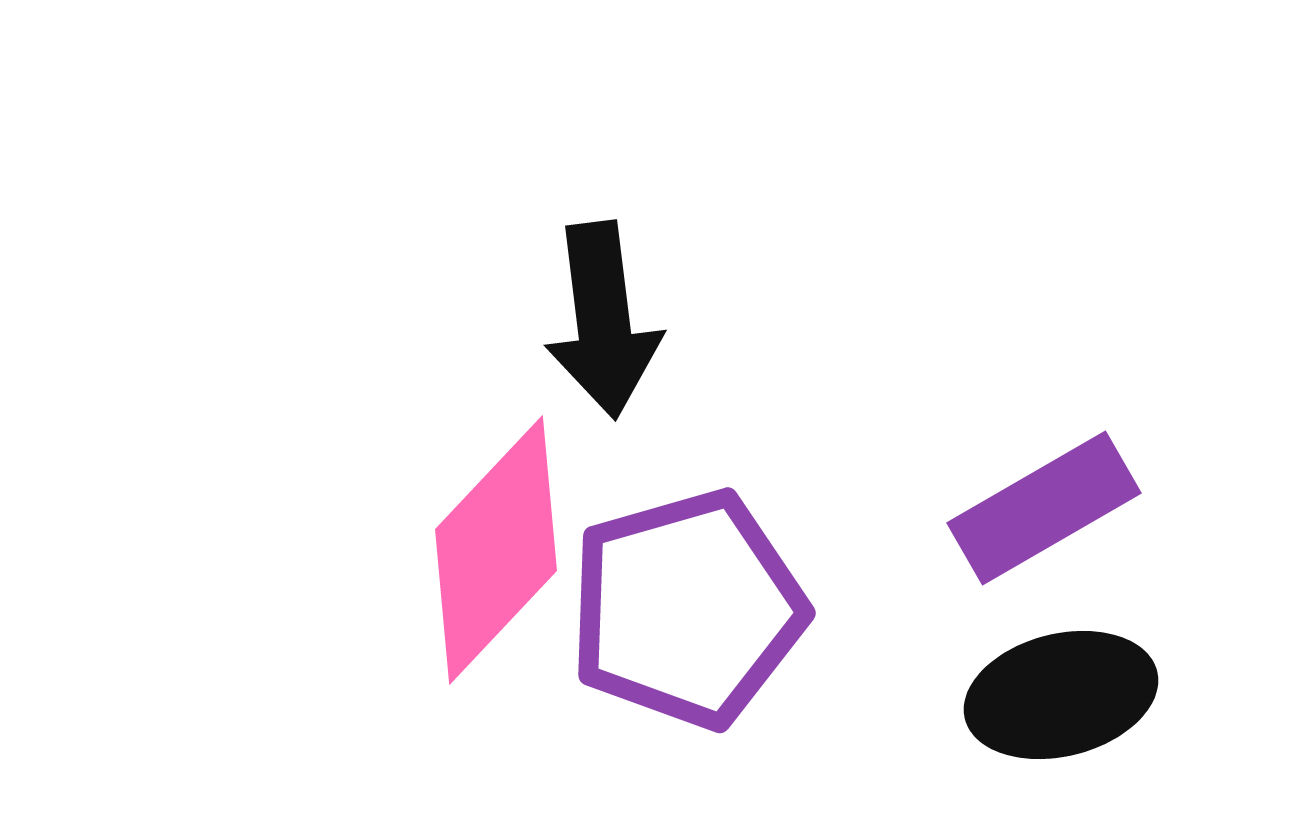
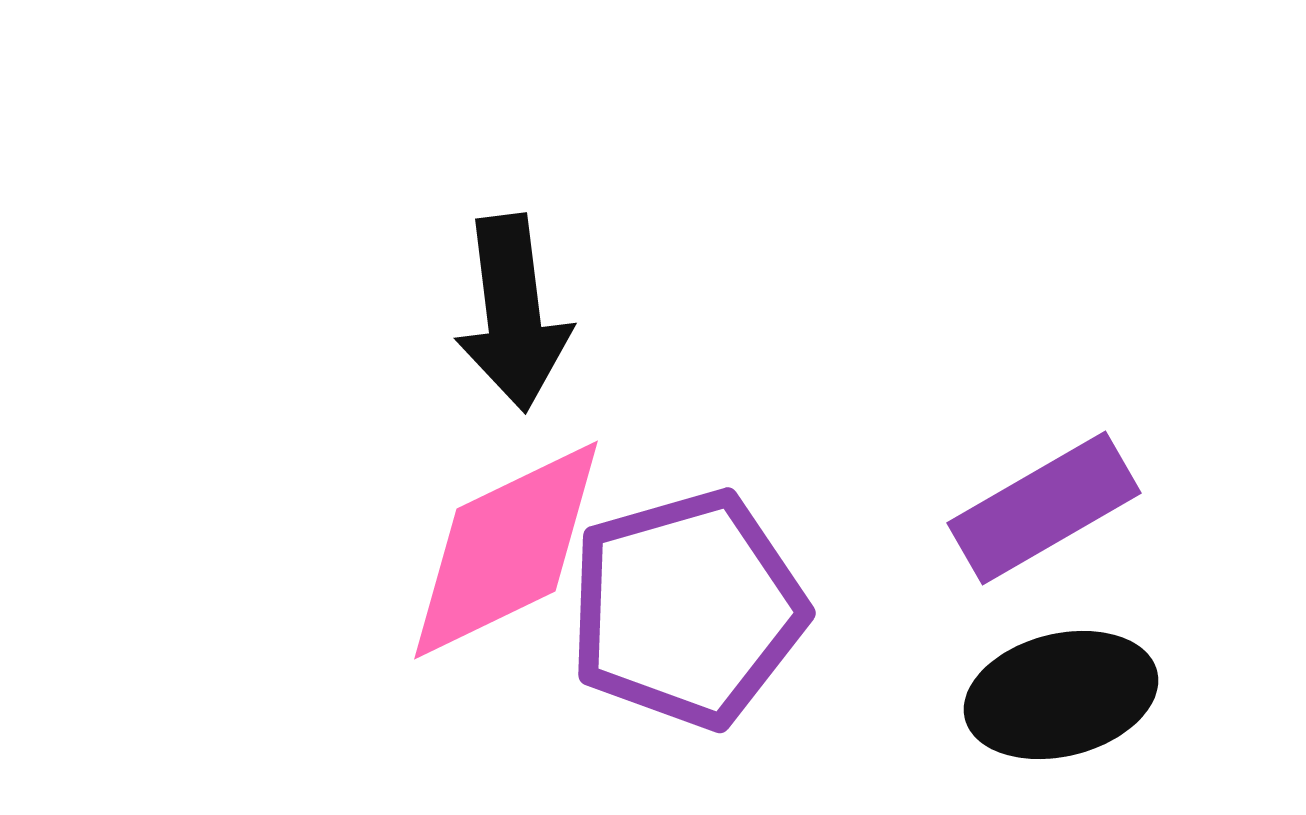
black arrow: moved 90 px left, 7 px up
pink diamond: moved 10 px right; rotated 21 degrees clockwise
